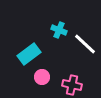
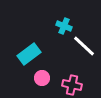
cyan cross: moved 5 px right, 4 px up
white line: moved 1 px left, 2 px down
pink circle: moved 1 px down
